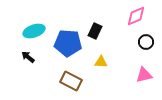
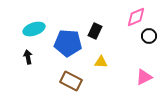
pink diamond: moved 1 px down
cyan ellipse: moved 2 px up
black circle: moved 3 px right, 6 px up
black arrow: rotated 40 degrees clockwise
pink triangle: moved 2 px down; rotated 12 degrees counterclockwise
